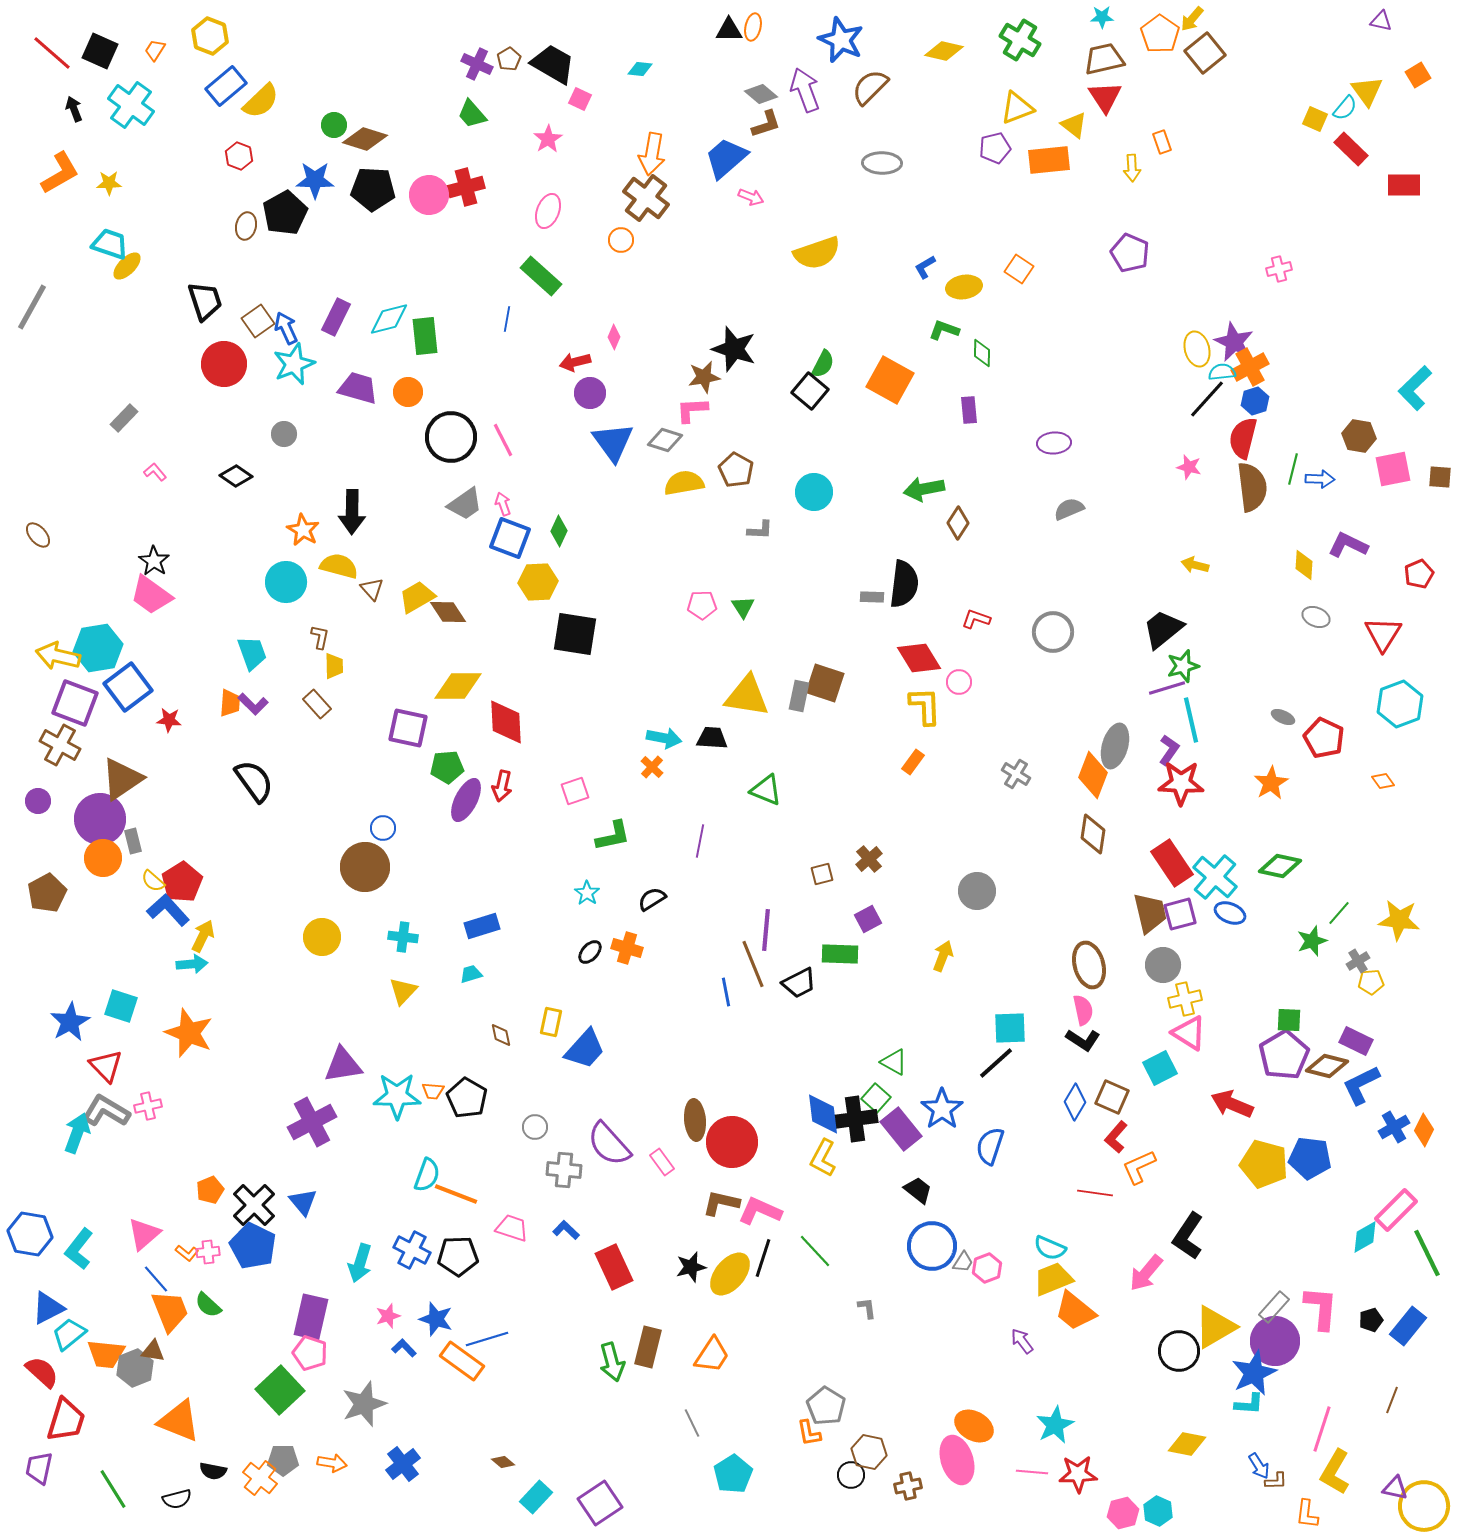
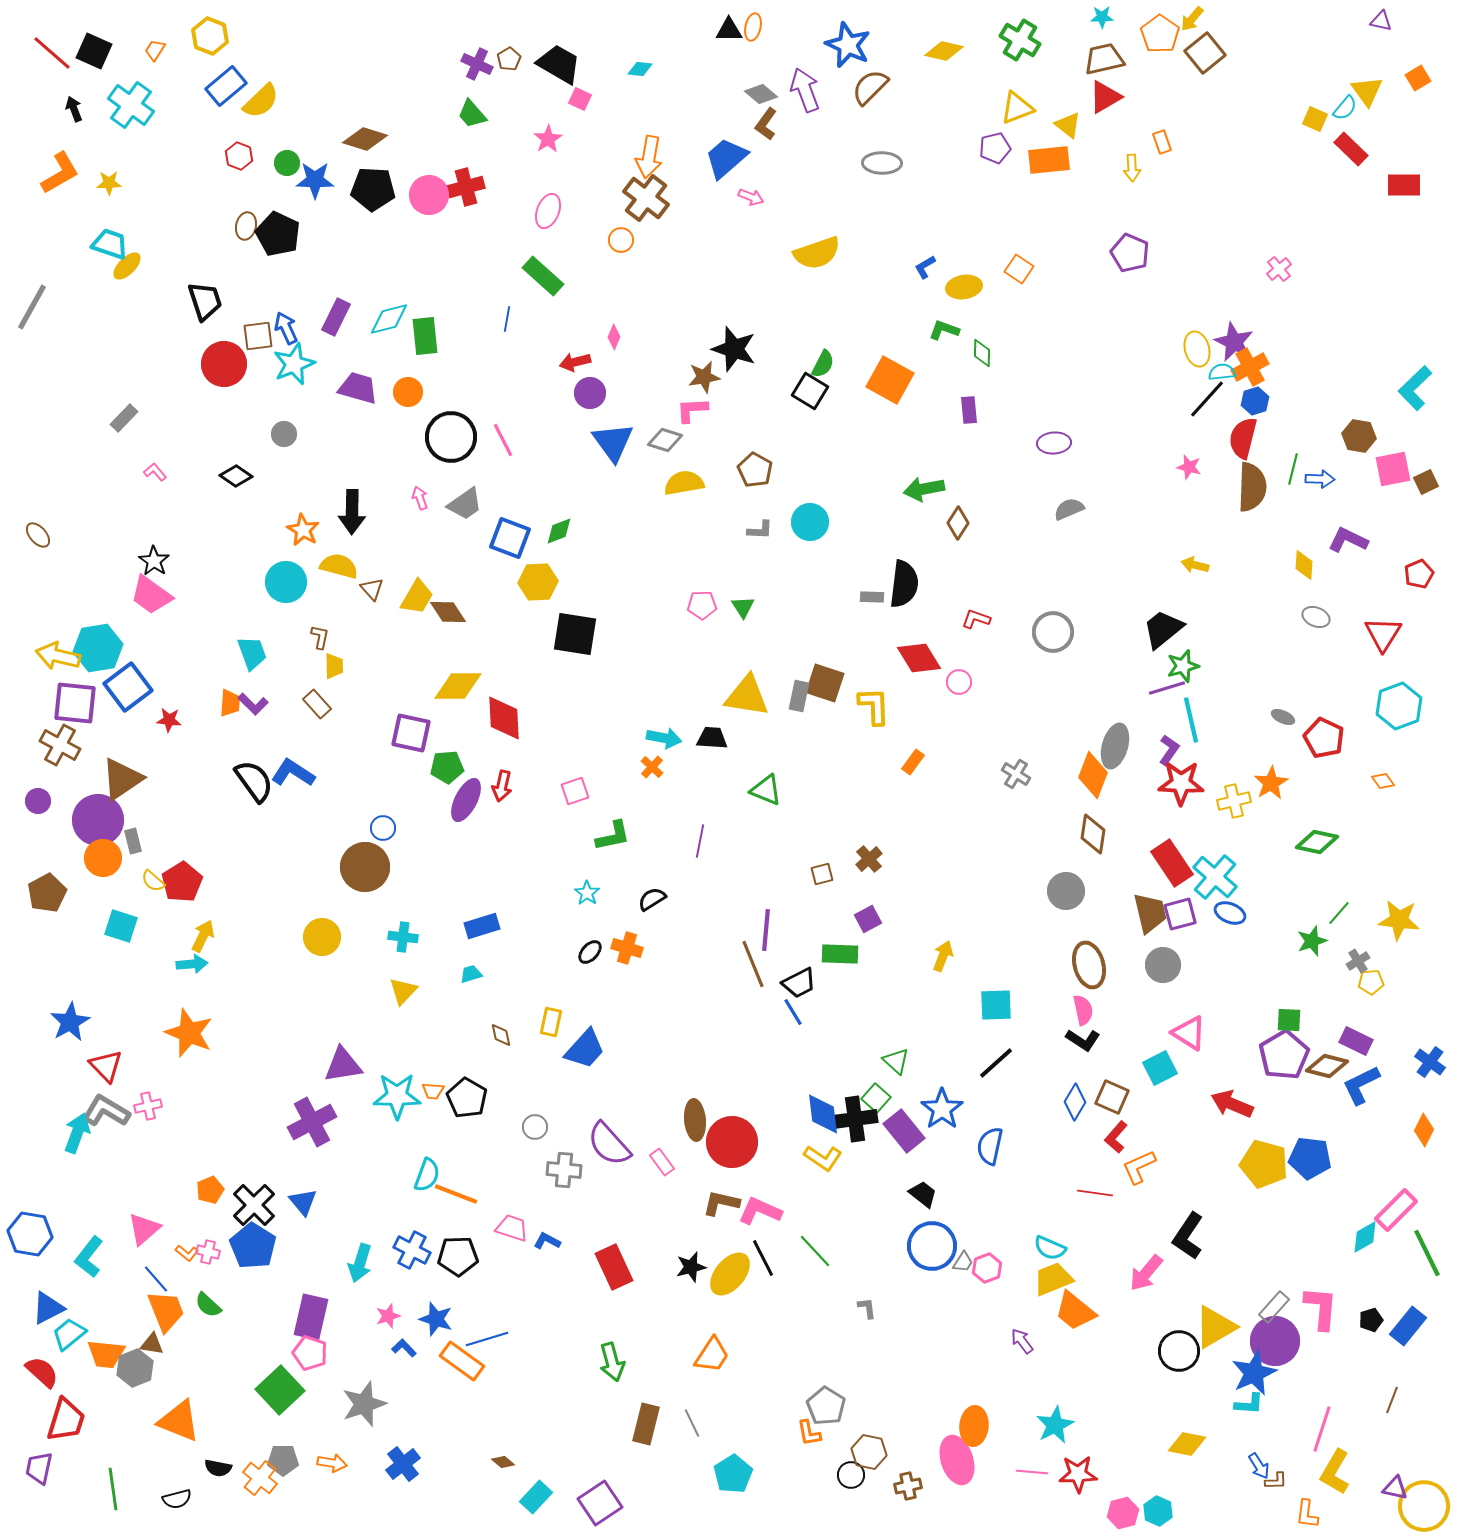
blue star at (841, 40): moved 7 px right, 5 px down
black square at (100, 51): moved 6 px left
black trapezoid at (553, 64): moved 6 px right
orange square at (1418, 75): moved 3 px down
red triangle at (1105, 97): rotated 33 degrees clockwise
brown L-shape at (766, 124): rotated 144 degrees clockwise
green circle at (334, 125): moved 47 px left, 38 px down
yellow triangle at (1074, 125): moved 6 px left
orange arrow at (652, 154): moved 3 px left, 3 px down
black pentagon at (285, 213): moved 7 px left, 21 px down; rotated 18 degrees counterclockwise
pink cross at (1279, 269): rotated 25 degrees counterclockwise
green rectangle at (541, 276): moved 2 px right
brown square at (258, 321): moved 15 px down; rotated 28 degrees clockwise
black square at (810, 391): rotated 9 degrees counterclockwise
brown pentagon at (736, 470): moved 19 px right
brown square at (1440, 477): moved 14 px left, 5 px down; rotated 30 degrees counterclockwise
brown semicircle at (1252, 487): rotated 9 degrees clockwise
cyan circle at (814, 492): moved 4 px left, 30 px down
pink arrow at (503, 504): moved 83 px left, 6 px up
green diamond at (559, 531): rotated 44 degrees clockwise
purple L-shape at (1348, 545): moved 5 px up
yellow trapezoid at (417, 597): rotated 150 degrees clockwise
purple square at (75, 703): rotated 15 degrees counterclockwise
cyan hexagon at (1400, 704): moved 1 px left, 2 px down
yellow L-shape at (925, 706): moved 51 px left
red diamond at (506, 722): moved 2 px left, 4 px up
purple square at (408, 728): moved 3 px right, 5 px down
purple circle at (100, 819): moved 2 px left, 1 px down
green diamond at (1280, 866): moved 37 px right, 24 px up
gray circle at (977, 891): moved 89 px right
blue L-shape at (168, 910): moved 125 px right, 137 px up; rotated 15 degrees counterclockwise
blue line at (726, 992): moved 67 px right, 20 px down; rotated 20 degrees counterclockwise
yellow cross at (1185, 999): moved 49 px right, 198 px up
cyan square at (121, 1006): moved 80 px up
cyan square at (1010, 1028): moved 14 px left, 23 px up
green triangle at (894, 1062): moved 2 px right, 1 px up; rotated 12 degrees clockwise
blue cross at (1394, 1127): moved 36 px right, 65 px up; rotated 24 degrees counterclockwise
purple rectangle at (901, 1129): moved 3 px right, 2 px down
blue semicircle at (990, 1146): rotated 6 degrees counterclockwise
yellow L-shape at (823, 1158): rotated 84 degrees counterclockwise
black trapezoid at (918, 1190): moved 5 px right, 4 px down
blue L-shape at (566, 1230): moved 19 px left, 11 px down; rotated 16 degrees counterclockwise
pink triangle at (144, 1234): moved 5 px up
blue pentagon at (253, 1246): rotated 6 degrees clockwise
cyan L-shape at (79, 1249): moved 10 px right, 8 px down
pink cross at (208, 1252): rotated 20 degrees clockwise
black line at (763, 1258): rotated 45 degrees counterclockwise
orange trapezoid at (170, 1311): moved 4 px left
brown rectangle at (648, 1347): moved 2 px left, 77 px down
brown triangle at (153, 1351): moved 1 px left, 7 px up
orange ellipse at (974, 1426): rotated 66 degrees clockwise
black semicircle at (213, 1471): moved 5 px right, 3 px up
green line at (113, 1489): rotated 24 degrees clockwise
